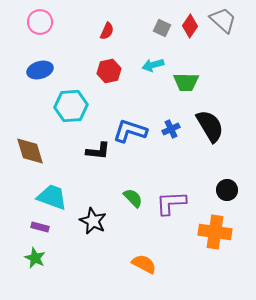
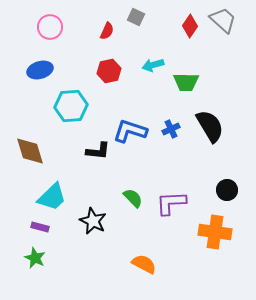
pink circle: moved 10 px right, 5 px down
gray square: moved 26 px left, 11 px up
cyan trapezoid: rotated 116 degrees clockwise
